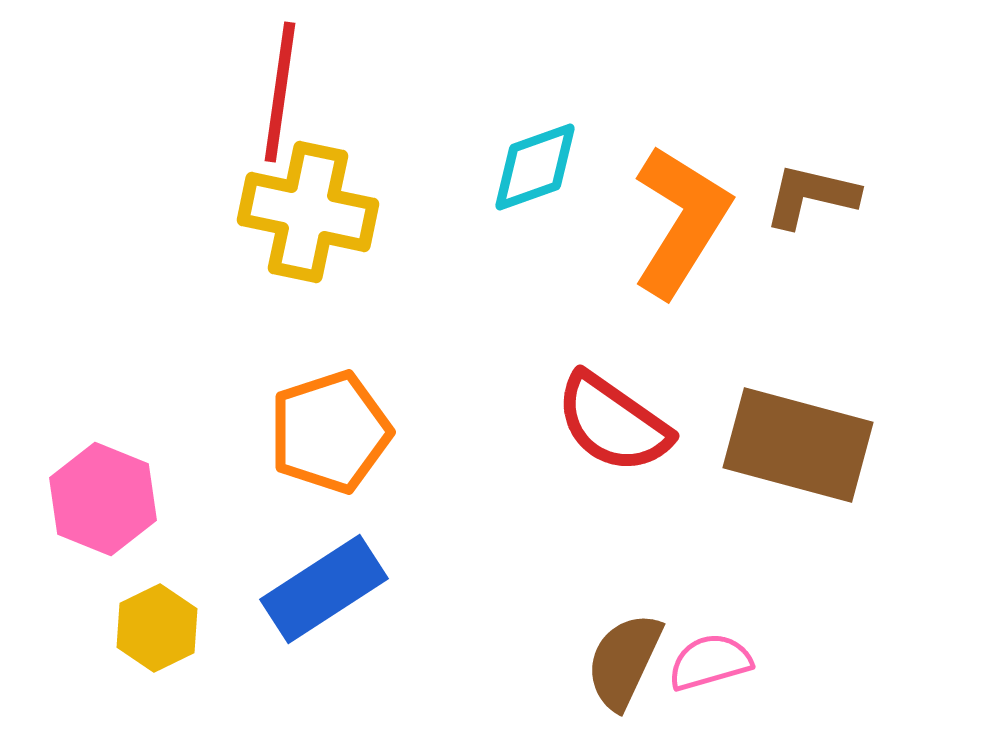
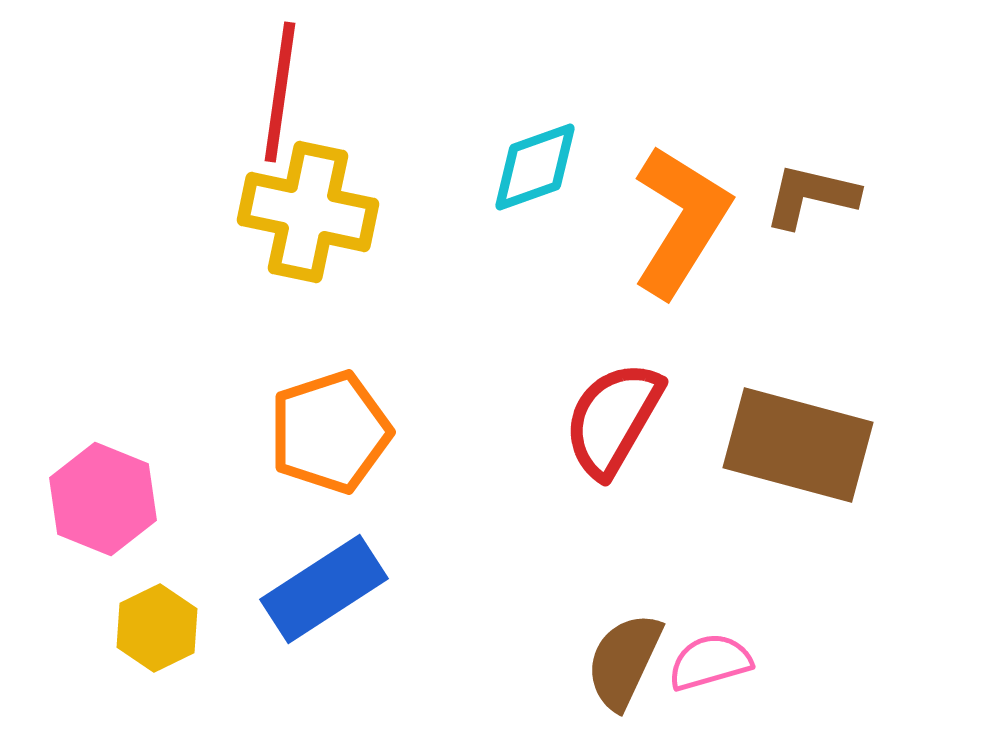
red semicircle: moved 4 px up; rotated 85 degrees clockwise
